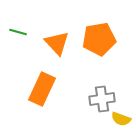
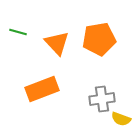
orange rectangle: rotated 44 degrees clockwise
